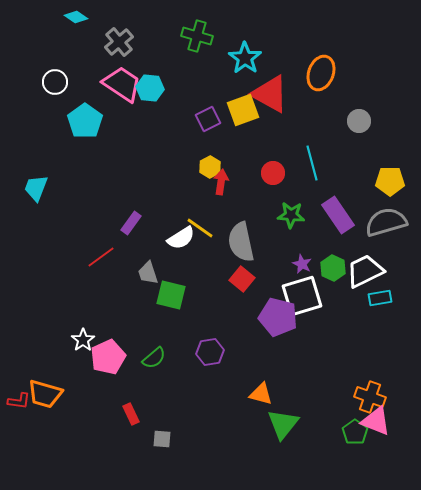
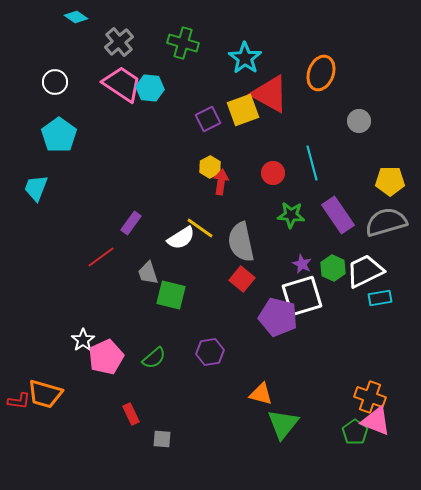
green cross at (197, 36): moved 14 px left, 7 px down
cyan pentagon at (85, 121): moved 26 px left, 14 px down
pink pentagon at (108, 357): moved 2 px left
